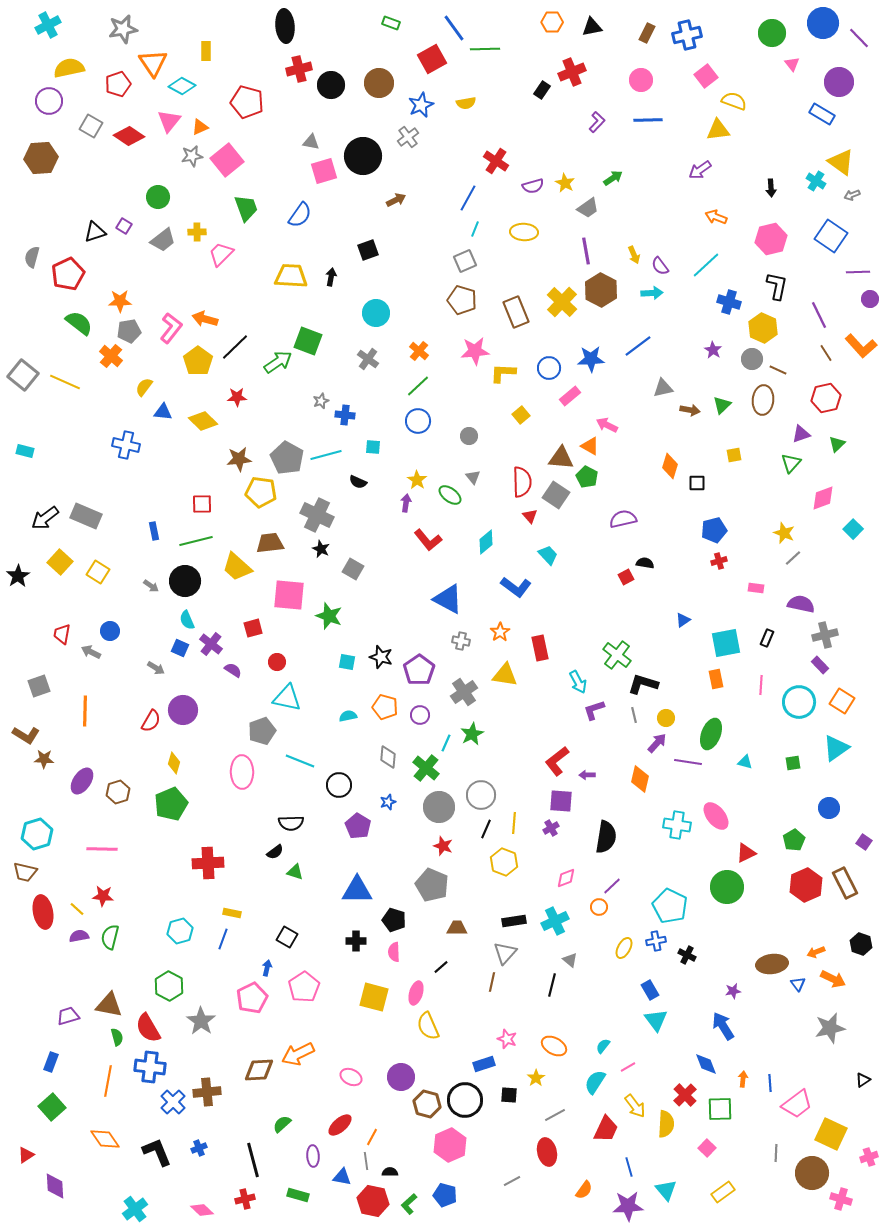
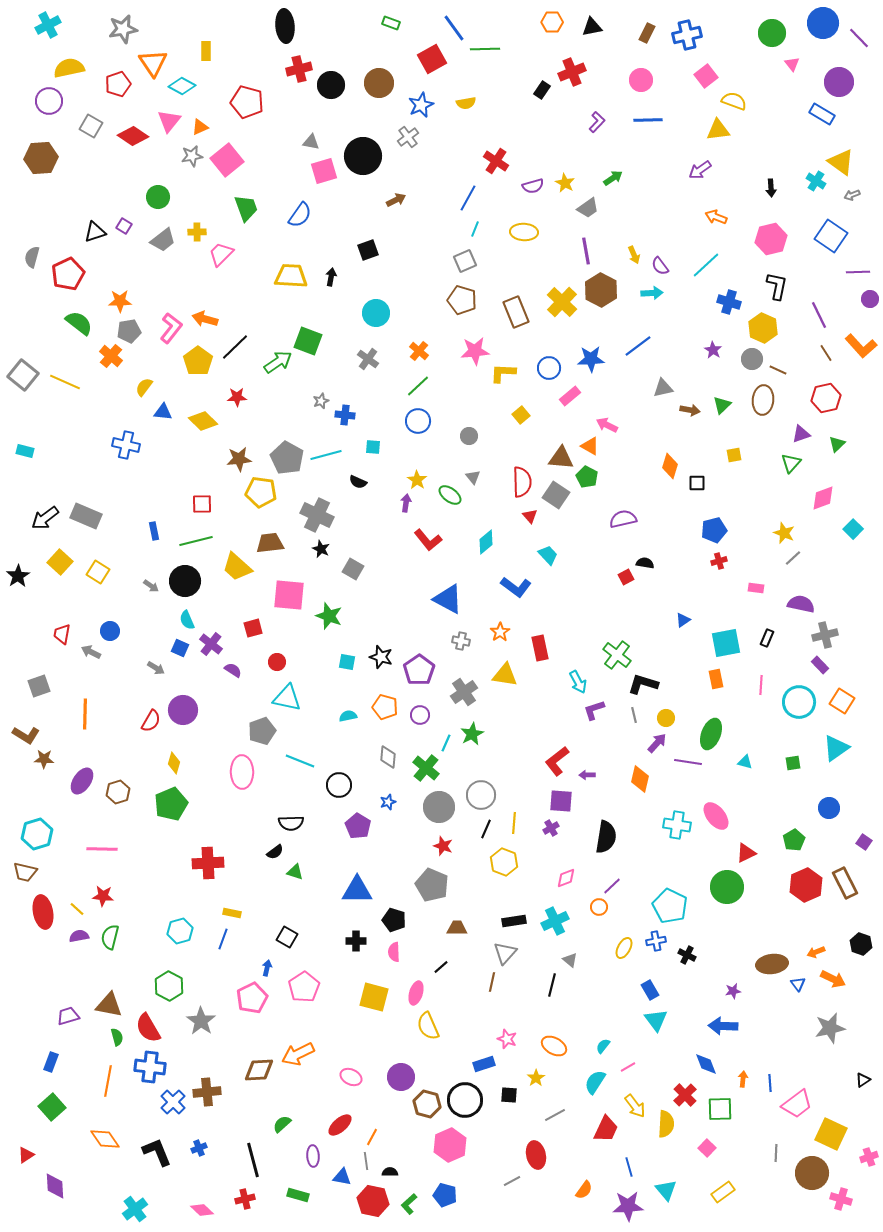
red diamond at (129, 136): moved 4 px right
orange line at (85, 711): moved 3 px down
blue arrow at (723, 1026): rotated 56 degrees counterclockwise
red ellipse at (547, 1152): moved 11 px left, 3 px down
